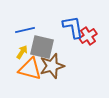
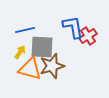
gray square: rotated 10 degrees counterclockwise
yellow arrow: moved 2 px left
